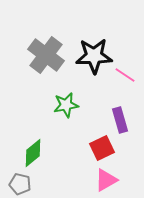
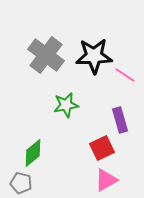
gray pentagon: moved 1 px right, 1 px up
